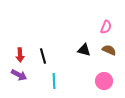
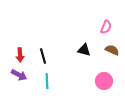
brown semicircle: moved 3 px right
cyan line: moved 7 px left
